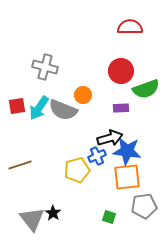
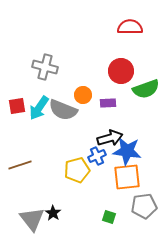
purple rectangle: moved 13 px left, 5 px up
